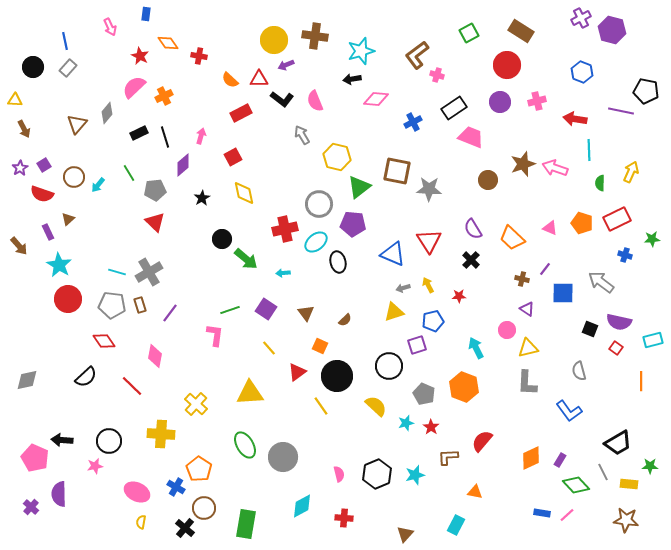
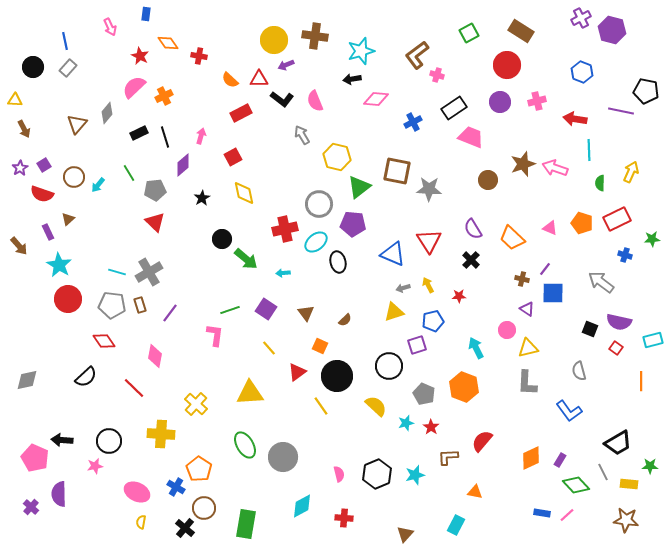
blue square at (563, 293): moved 10 px left
red line at (132, 386): moved 2 px right, 2 px down
